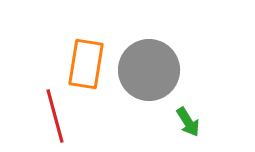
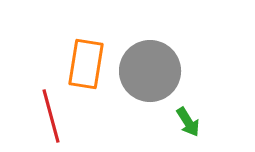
gray circle: moved 1 px right, 1 px down
red line: moved 4 px left
